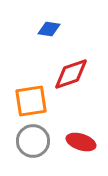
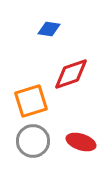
orange square: rotated 8 degrees counterclockwise
